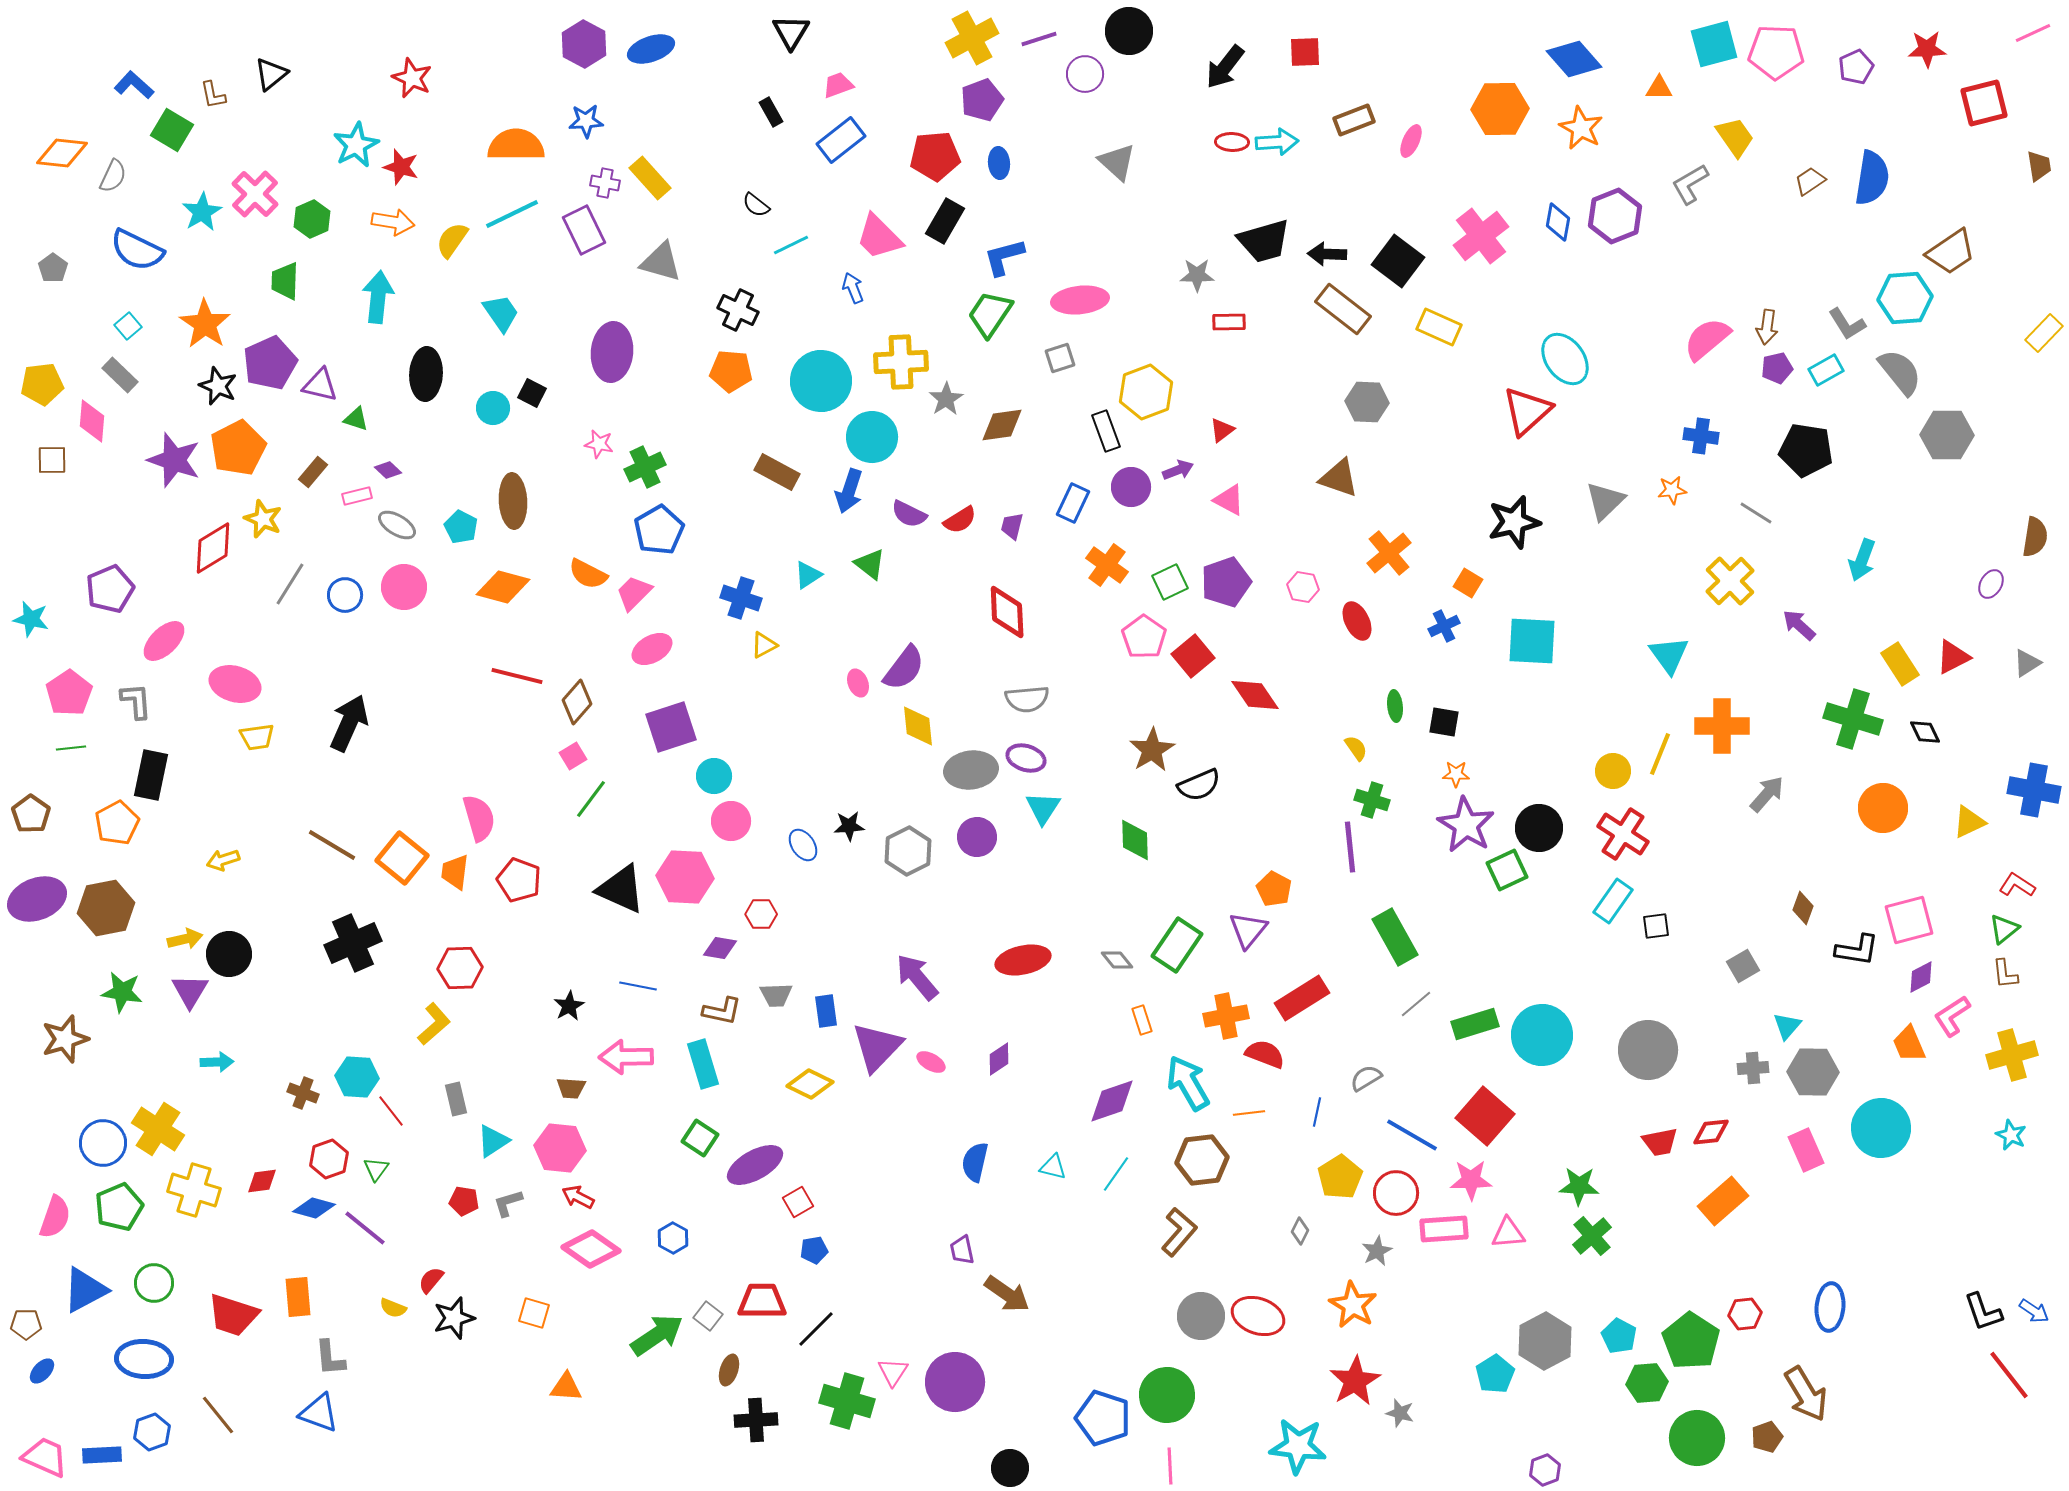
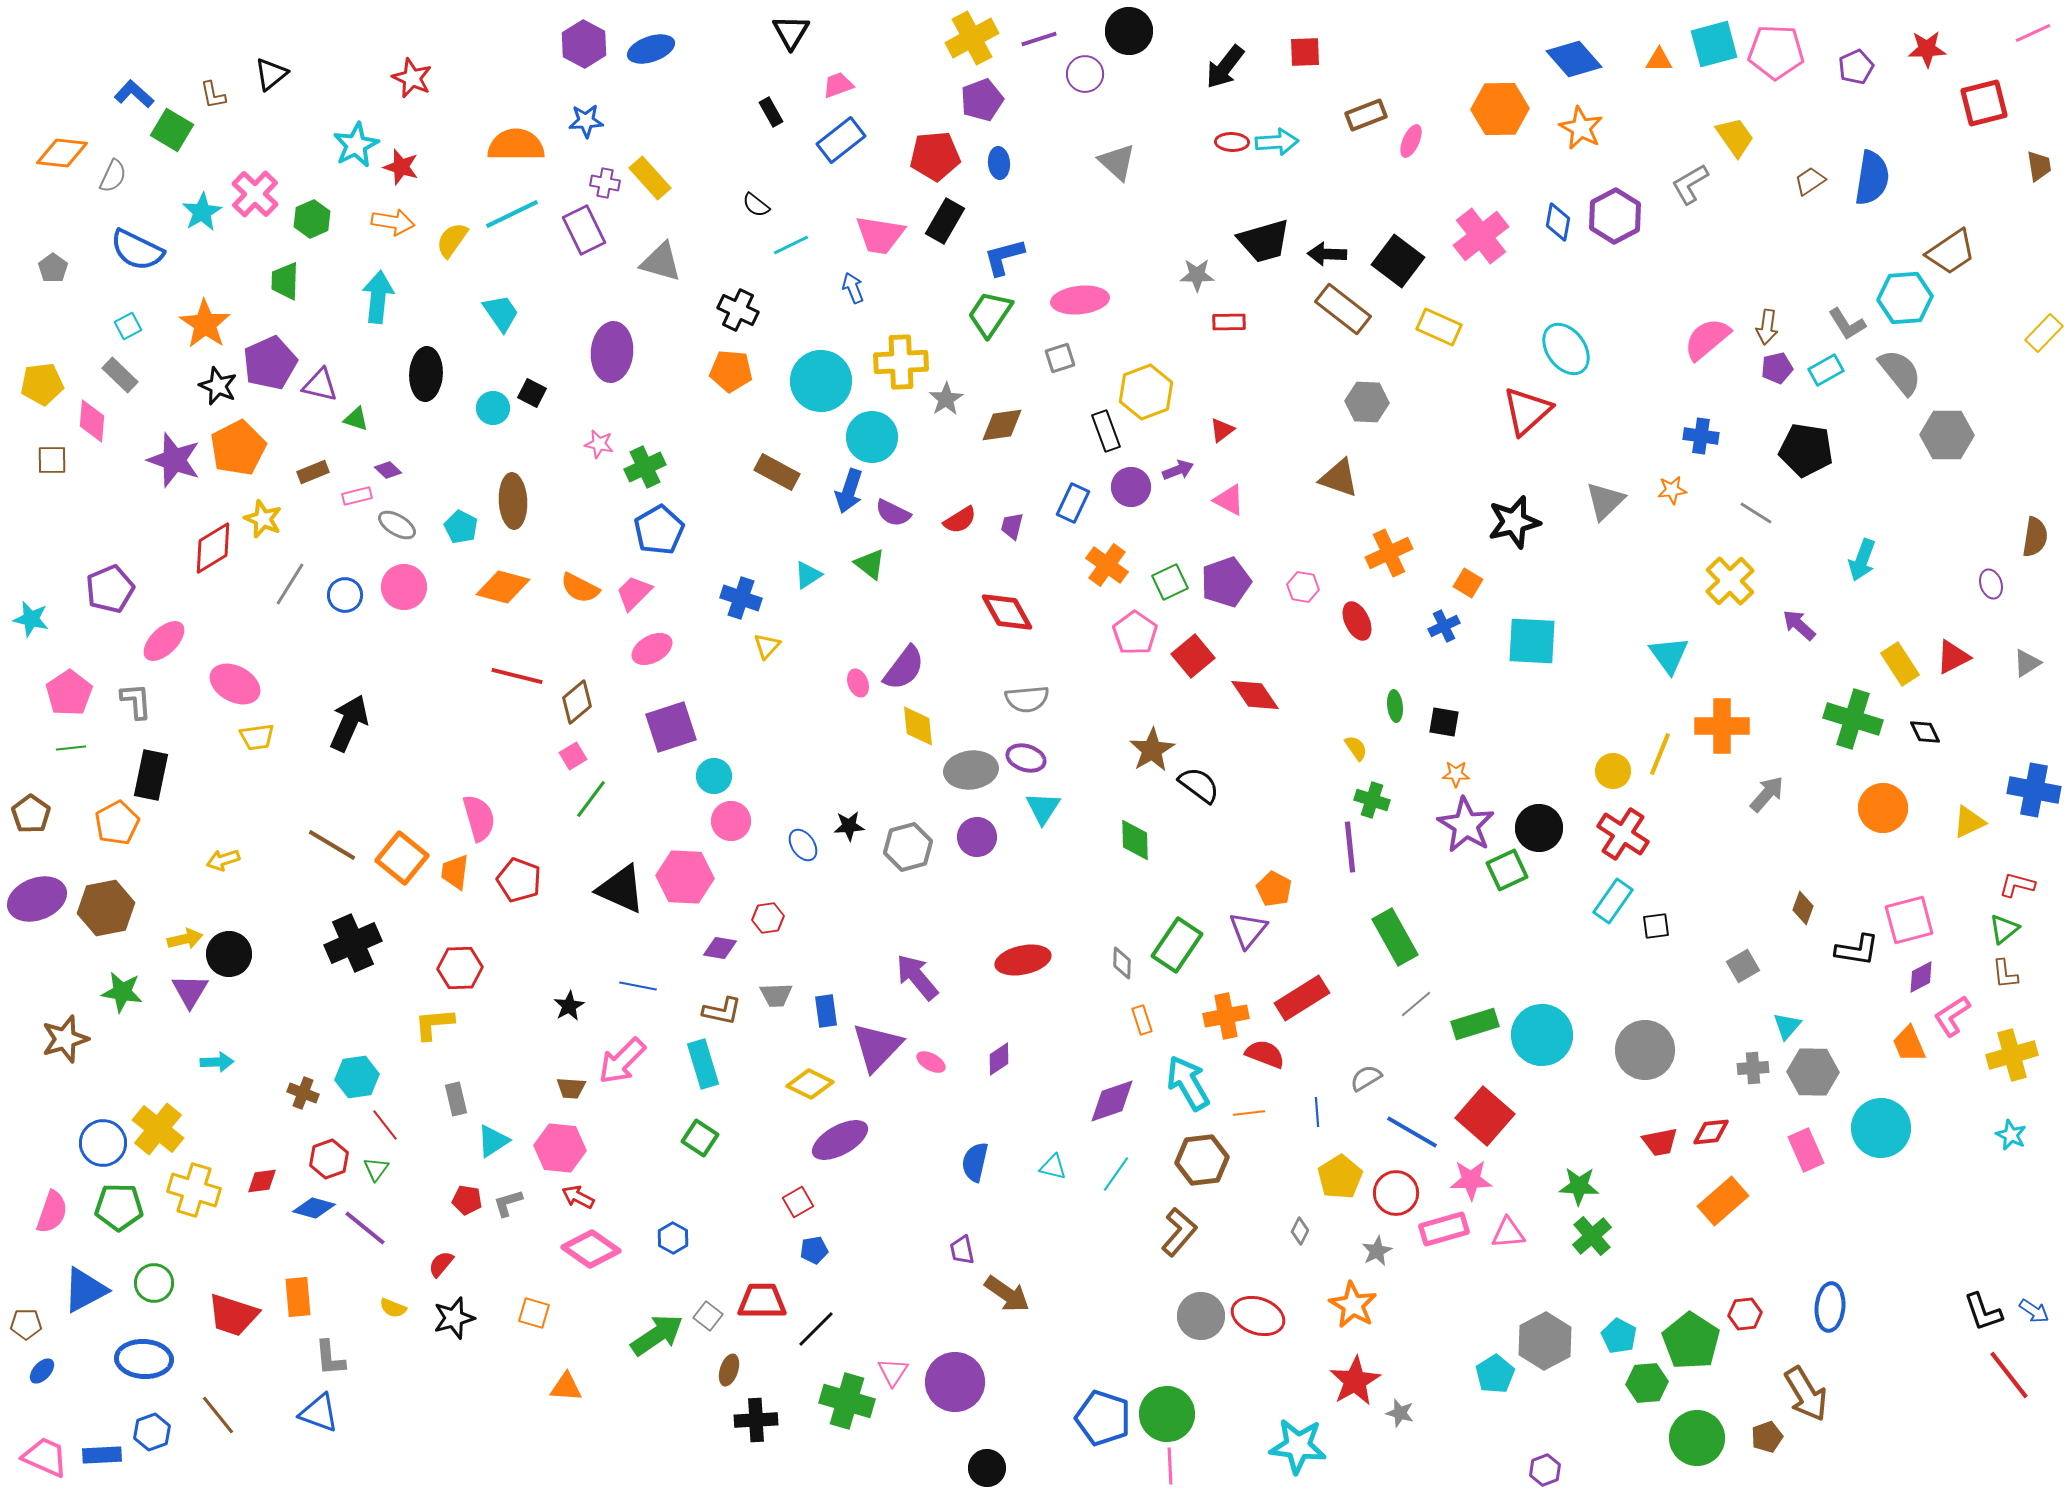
blue L-shape at (134, 85): moved 9 px down
orange triangle at (1659, 88): moved 28 px up
brown rectangle at (1354, 120): moved 12 px right, 5 px up
purple hexagon at (1615, 216): rotated 6 degrees counterclockwise
pink trapezoid at (879, 237): moved 1 px right, 2 px up; rotated 36 degrees counterclockwise
cyan square at (128, 326): rotated 12 degrees clockwise
cyan ellipse at (1565, 359): moved 1 px right, 10 px up
brown rectangle at (313, 472): rotated 28 degrees clockwise
purple semicircle at (909, 514): moved 16 px left, 1 px up
orange cross at (1389, 553): rotated 15 degrees clockwise
orange semicircle at (588, 574): moved 8 px left, 14 px down
purple ellipse at (1991, 584): rotated 48 degrees counterclockwise
red diamond at (1007, 612): rotated 26 degrees counterclockwise
pink pentagon at (1144, 637): moved 9 px left, 4 px up
yellow triangle at (764, 645): moved 3 px right, 1 px down; rotated 20 degrees counterclockwise
pink ellipse at (235, 684): rotated 12 degrees clockwise
brown diamond at (577, 702): rotated 9 degrees clockwise
black semicircle at (1199, 785): rotated 120 degrees counterclockwise
gray hexagon at (908, 851): moved 4 px up; rotated 12 degrees clockwise
red L-shape at (2017, 885): rotated 18 degrees counterclockwise
red hexagon at (761, 914): moved 7 px right, 4 px down; rotated 8 degrees counterclockwise
gray diamond at (1117, 960): moved 5 px right, 3 px down; rotated 40 degrees clockwise
yellow L-shape at (434, 1024): rotated 144 degrees counterclockwise
gray circle at (1648, 1050): moved 3 px left
pink arrow at (626, 1057): moved 4 px left, 4 px down; rotated 44 degrees counterclockwise
cyan hexagon at (357, 1077): rotated 12 degrees counterclockwise
red line at (391, 1111): moved 6 px left, 14 px down
blue line at (1317, 1112): rotated 16 degrees counterclockwise
yellow cross at (158, 1129): rotated 6 degrees clockwise
blue line at (1412, 1135): moved 3 px up
purple ellipse at (755, 1165): moved 85 px right, 25 px up
red pentagon at (464, 1201): moved 3 px right, 1 px up
green pentagon at (119, 1207): rotated 24 degrees clockwise
pink semicircle at (55, 1217): moved 3 px left, 5 px up
pink rectangle at (1444, 1229): rotated 12 degrees counterclockwise
red semicircle at (431, 1280): moved 10 px right, 16 px up
green circle at (1167, 1395): moved 19 px down
black circle at (1010, 1468): moved 23 px left
